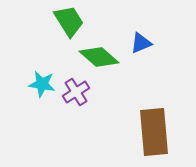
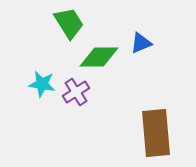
green trapezoid: moved 2 px down
green diamond: rotated 42 degrees counterclockwise
brown rectangle: moved 2 px right, 1 px down
